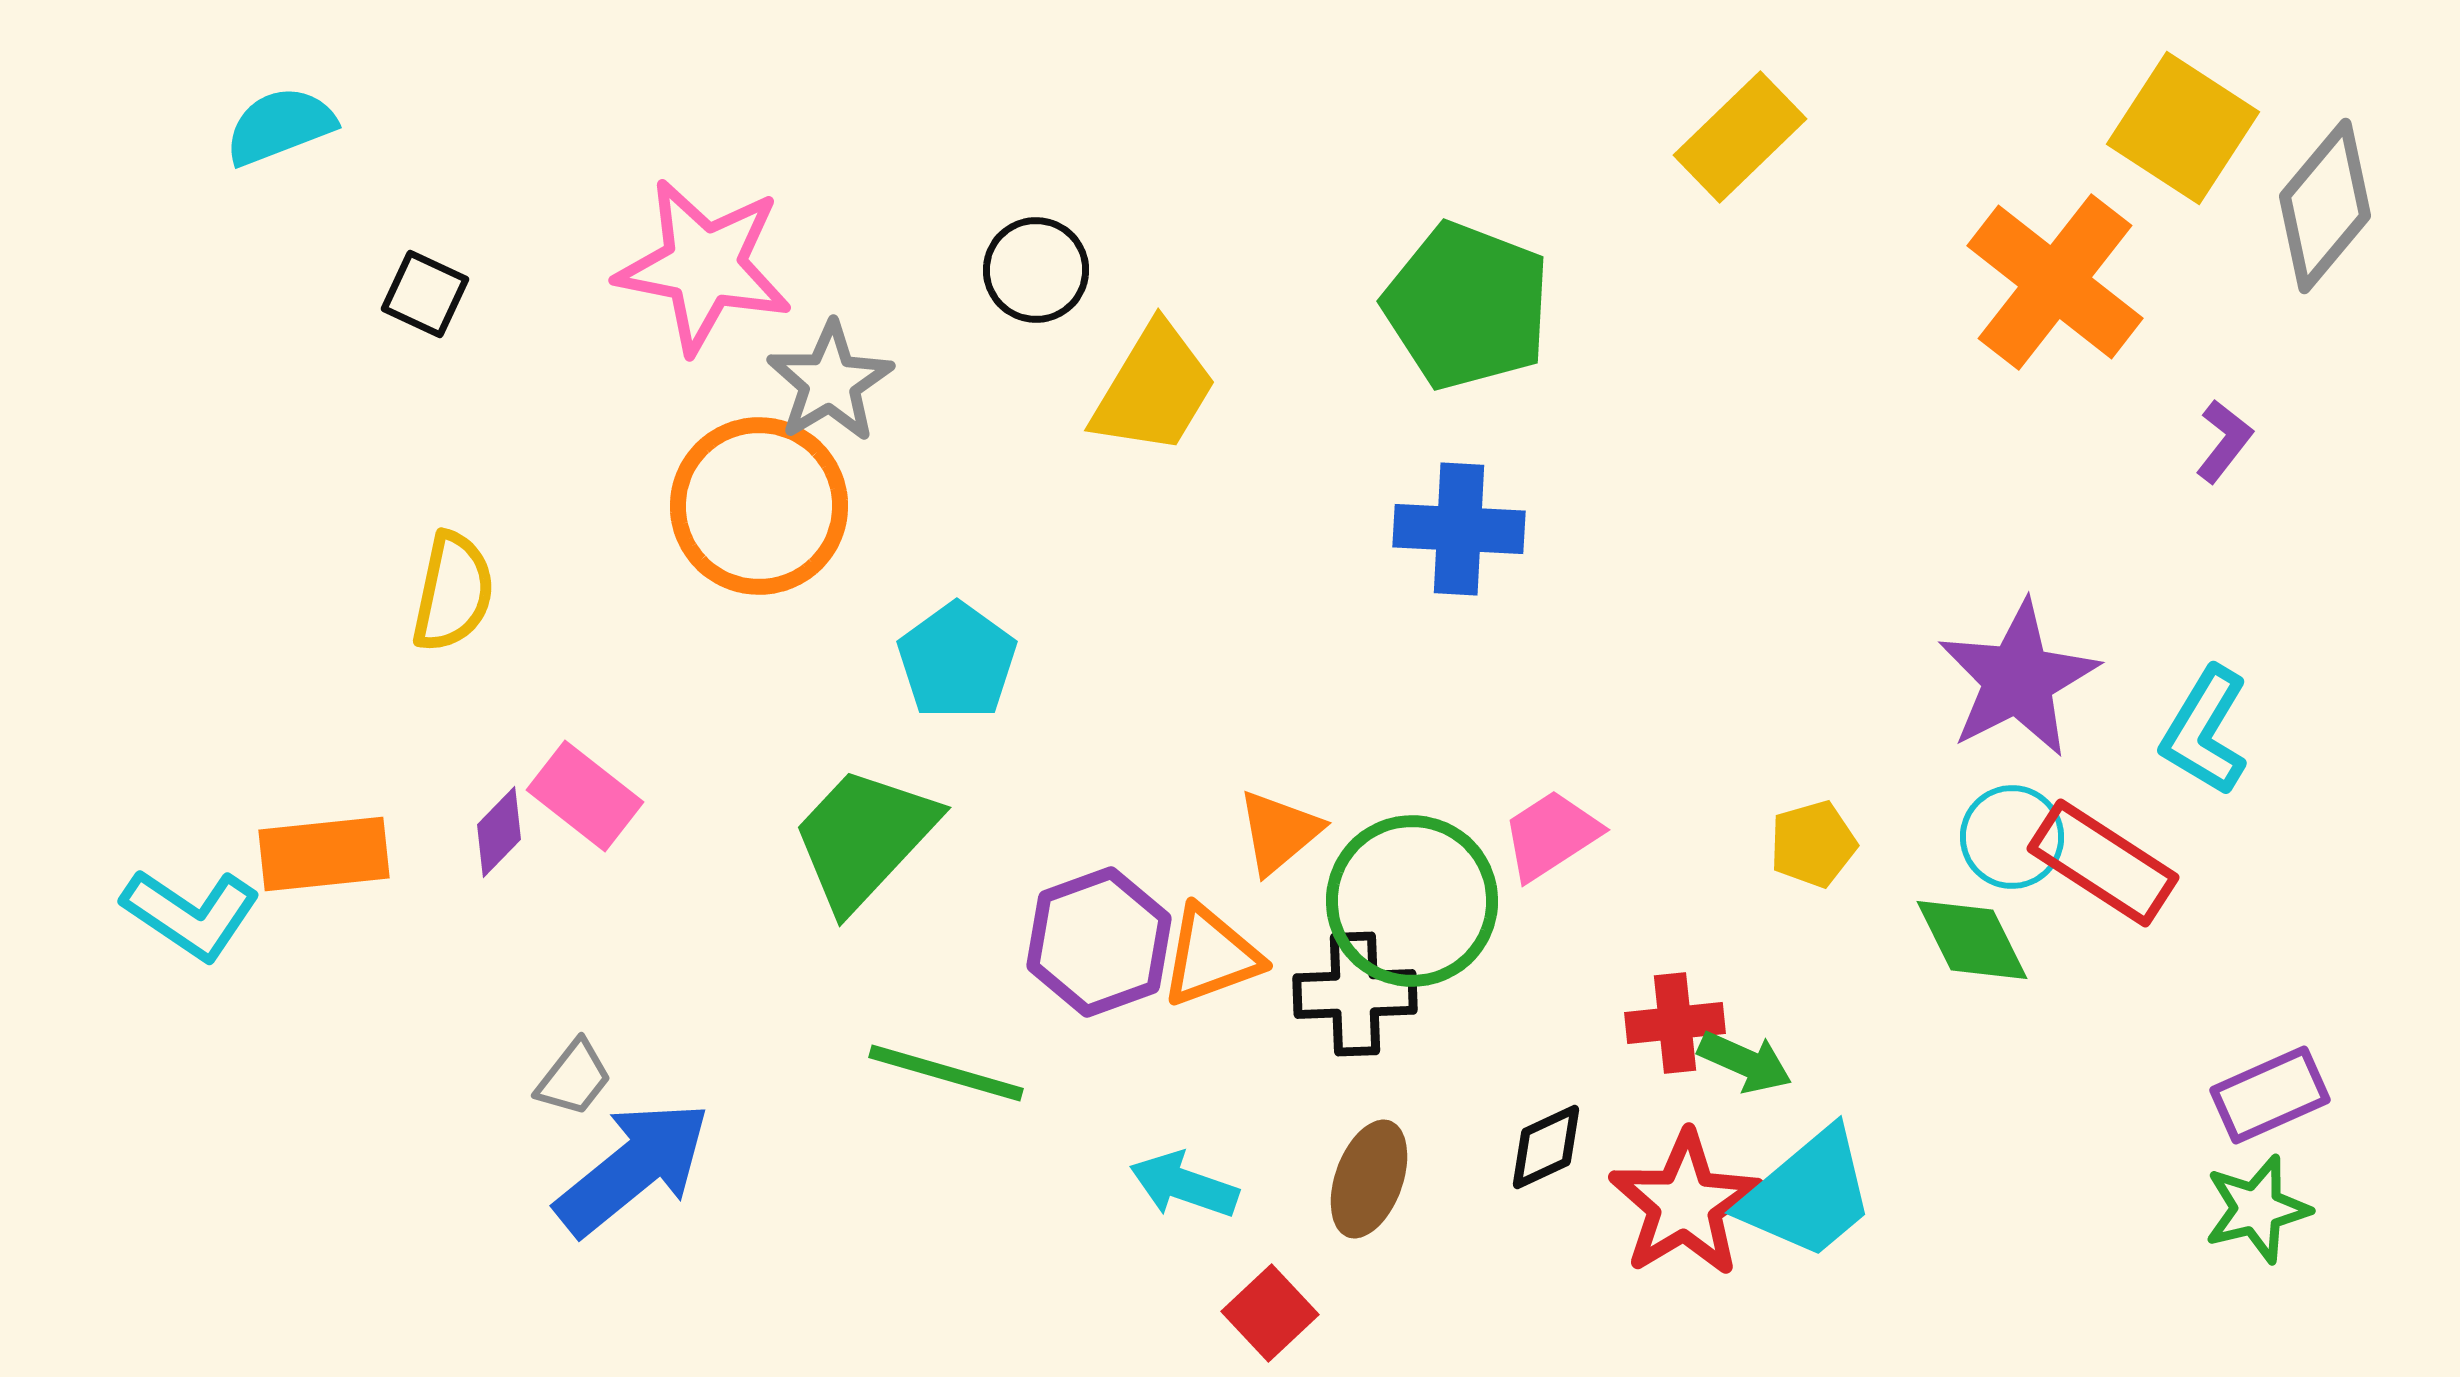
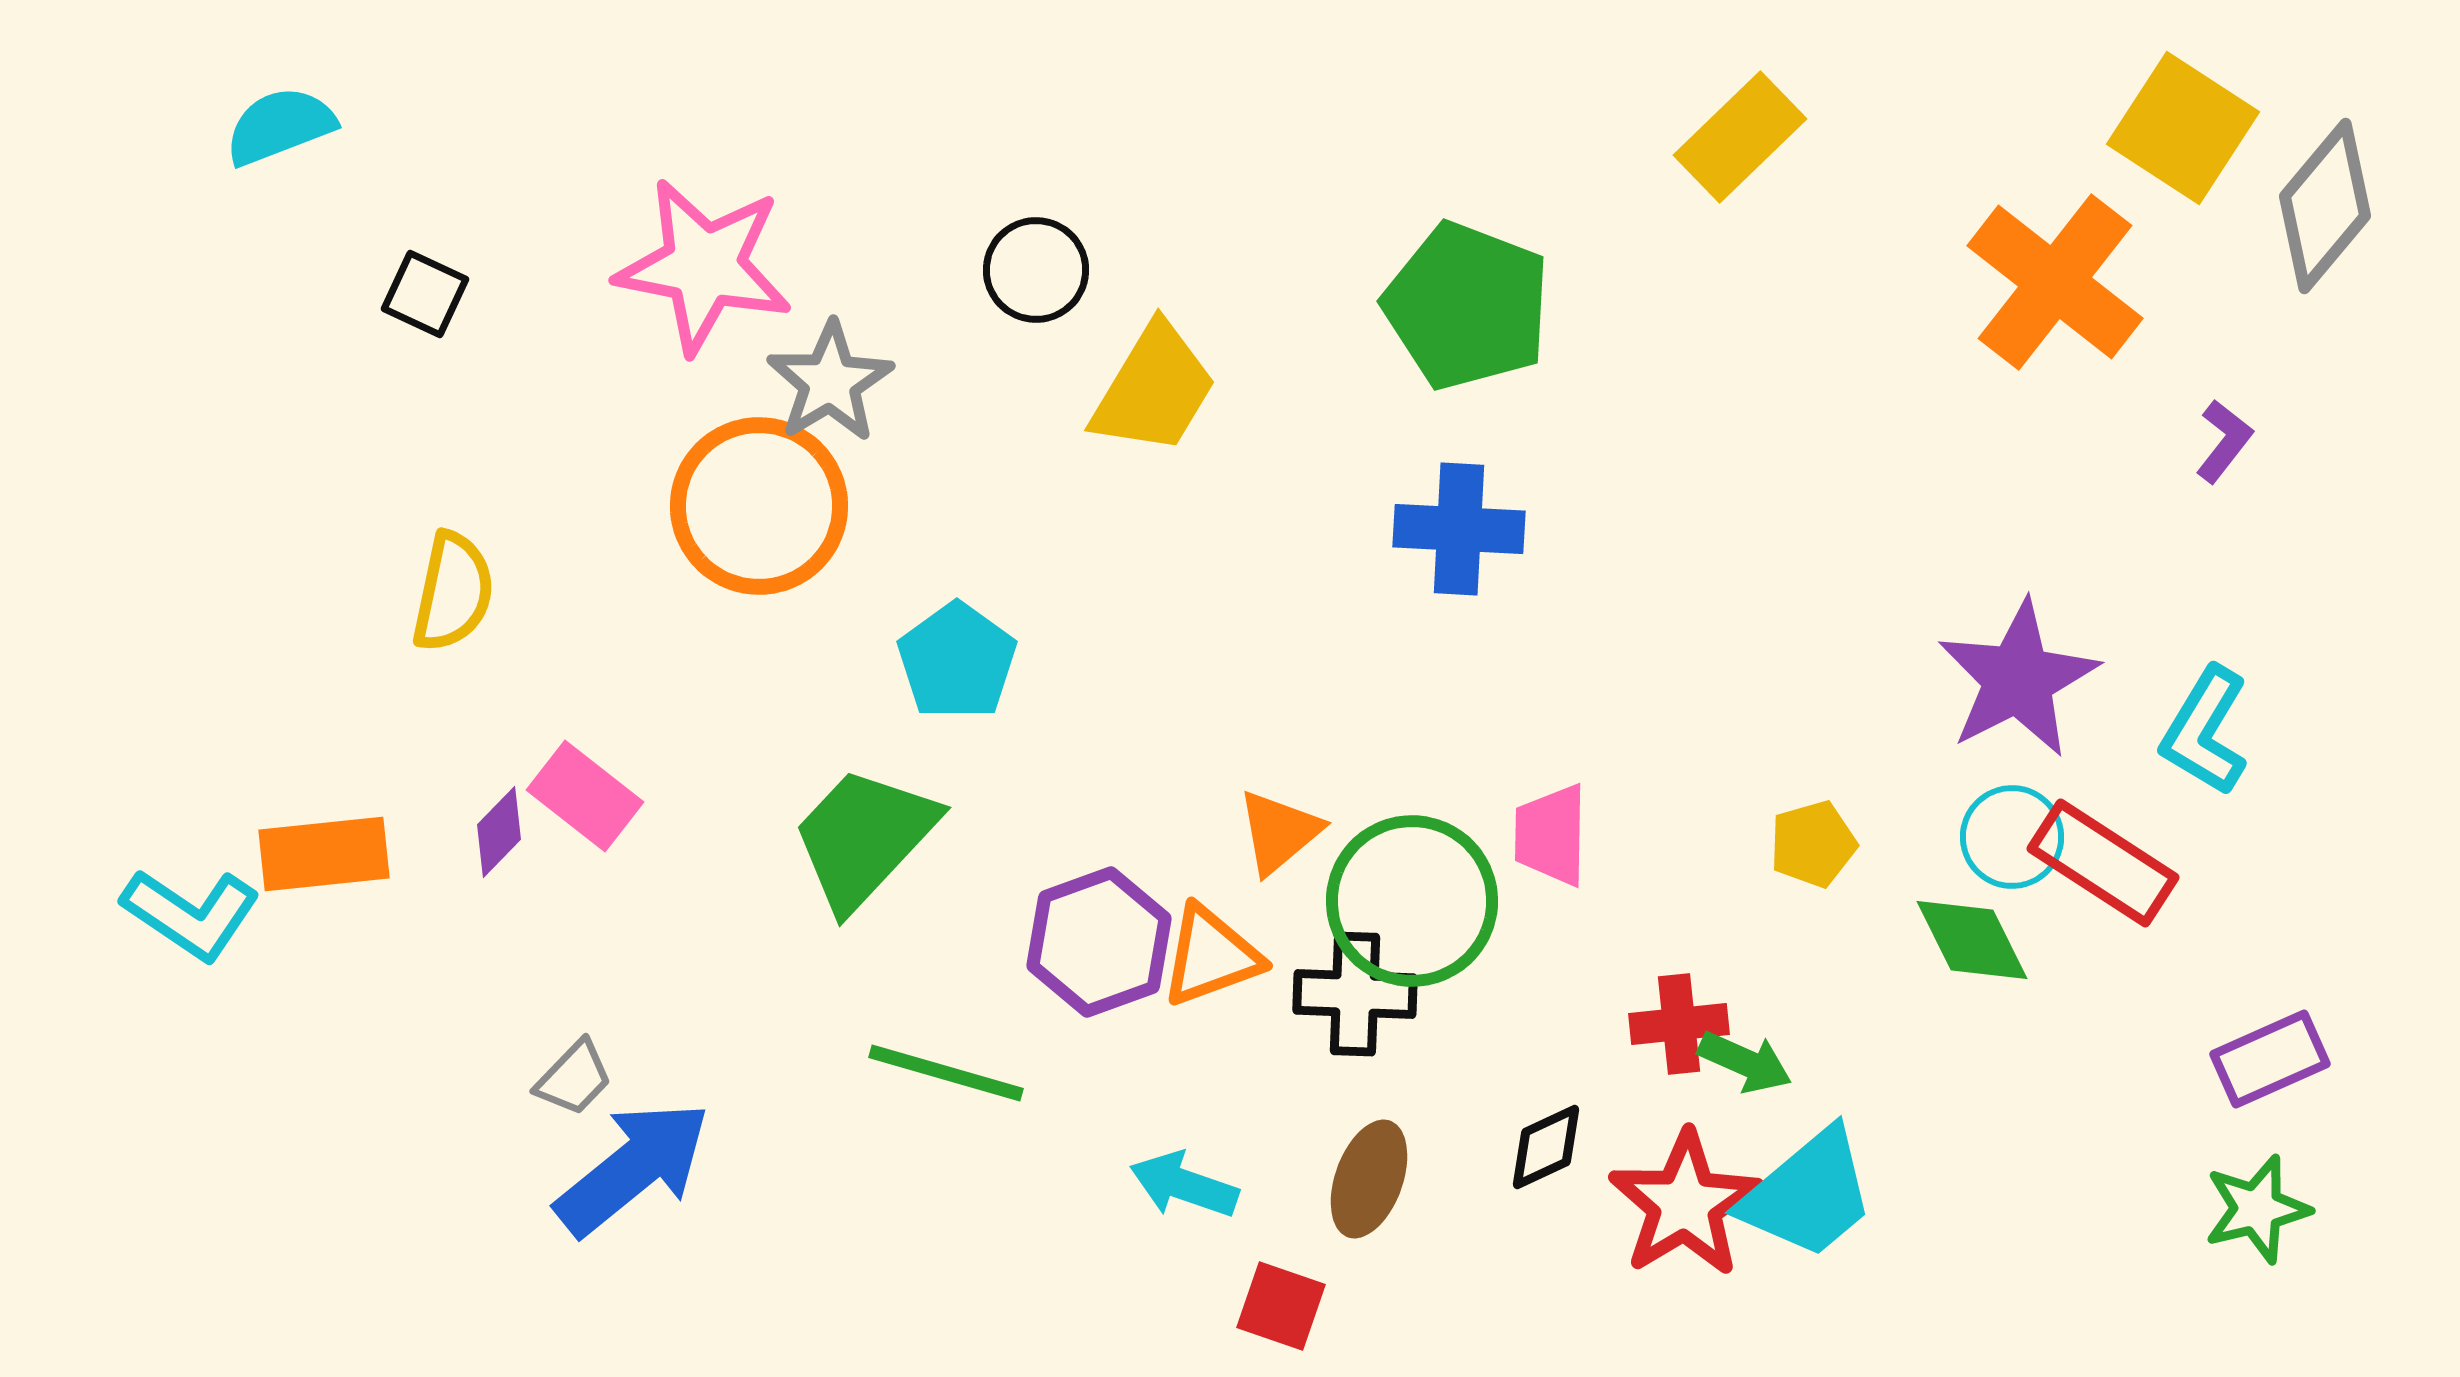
pink trapezoid at (1551, 835): rotated 56 degrees counterclockwise
black cross at (1355, 994): rotated 4 degrees clockwise
red cross at (1675, 1023): moved 4 px right, 1 px down
gray trapezoid at (574, 1078): rotated 6 degrees clockwise
purple rectangle at (2270, 1095): moved 36 px up
red square at (1270, 1313): moved 11 px right, 7 px up; rotated 28 degrees counterclockwise
